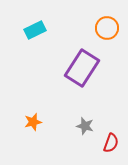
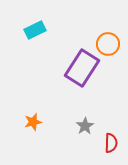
orange circle: moved 1 px right, 16 px down
gray star: rotated 24 degrees clockwise
red semicircle: rotated 18 degrees counterclockwise
